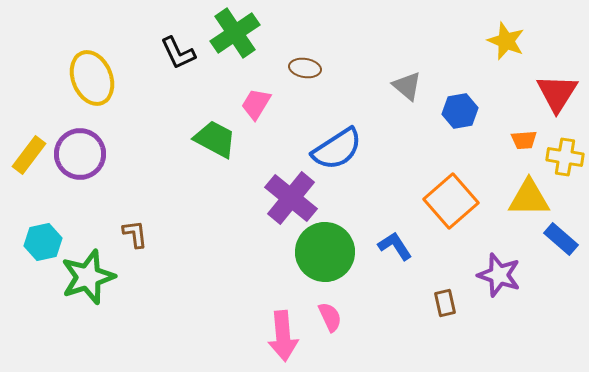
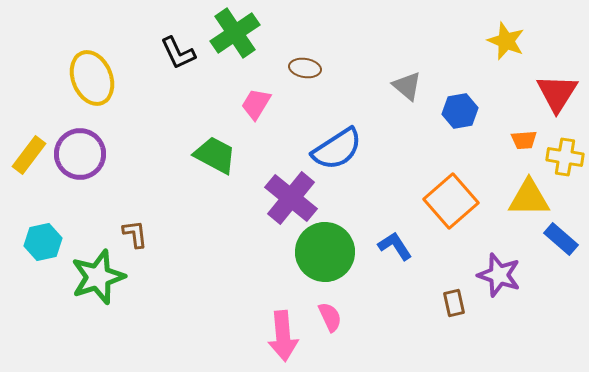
green trapezoid: moved 16 px down
green star: moved 10 px right
brown rectangle: moved 9 px right
